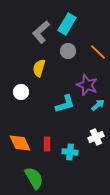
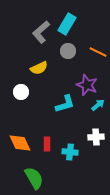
orange line: rotated 18 degrees counterclockwise
yellow semicircle: rotated 132 degrees counterclockwise
white cross: rotated 21 degrees clockwise
